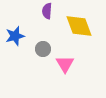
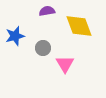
purple semicircle: rotated 77 degrees clockwise
gray circle: moved 1 px up
